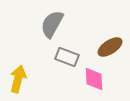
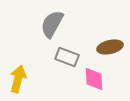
brown ellipse: rotated 20 degrees clockwise
